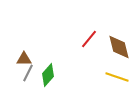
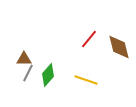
yellow line: moved 31 px left, 3 px down
